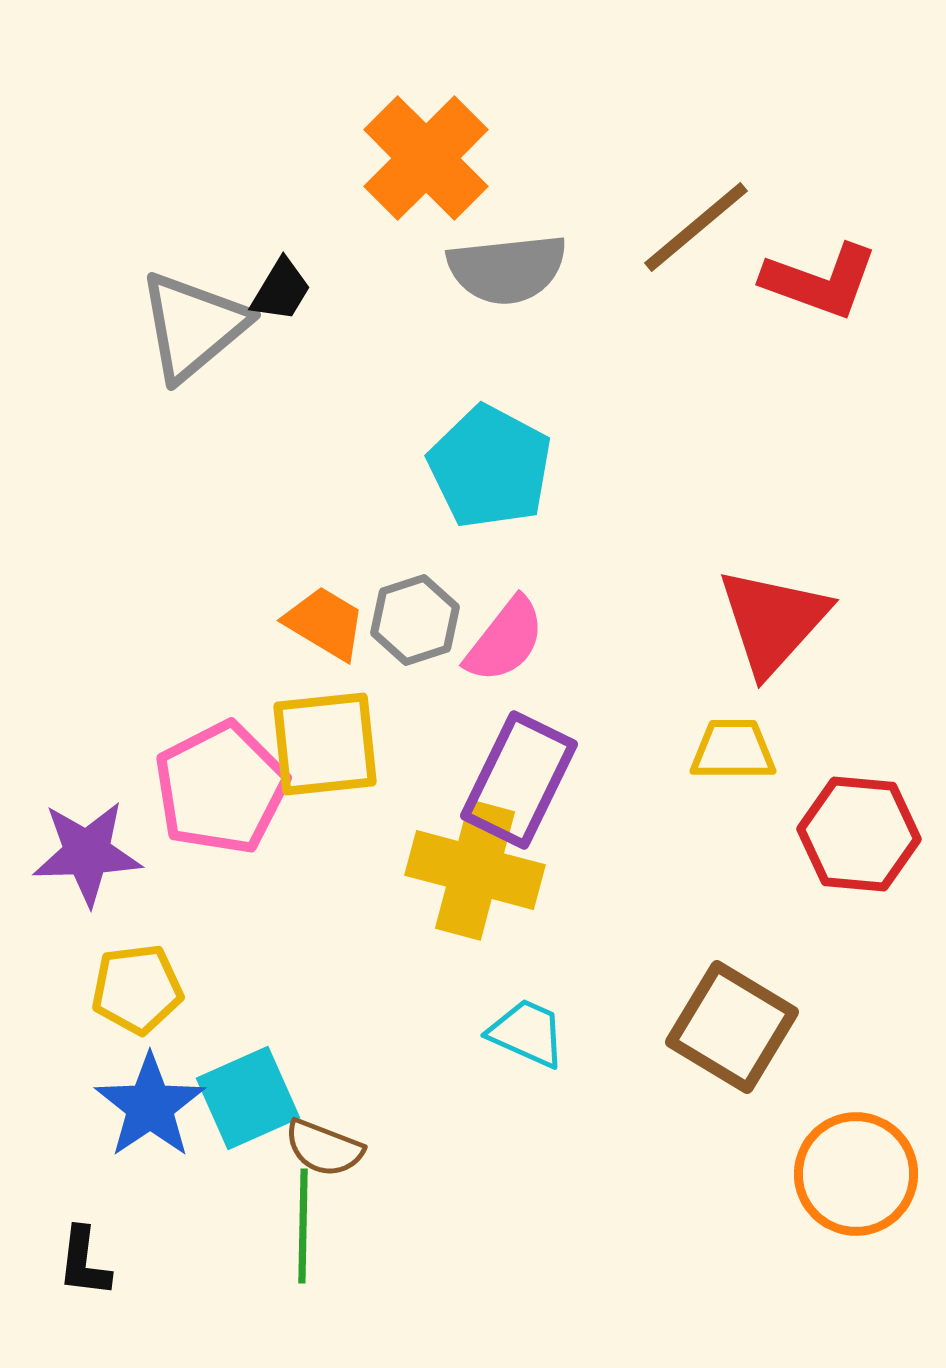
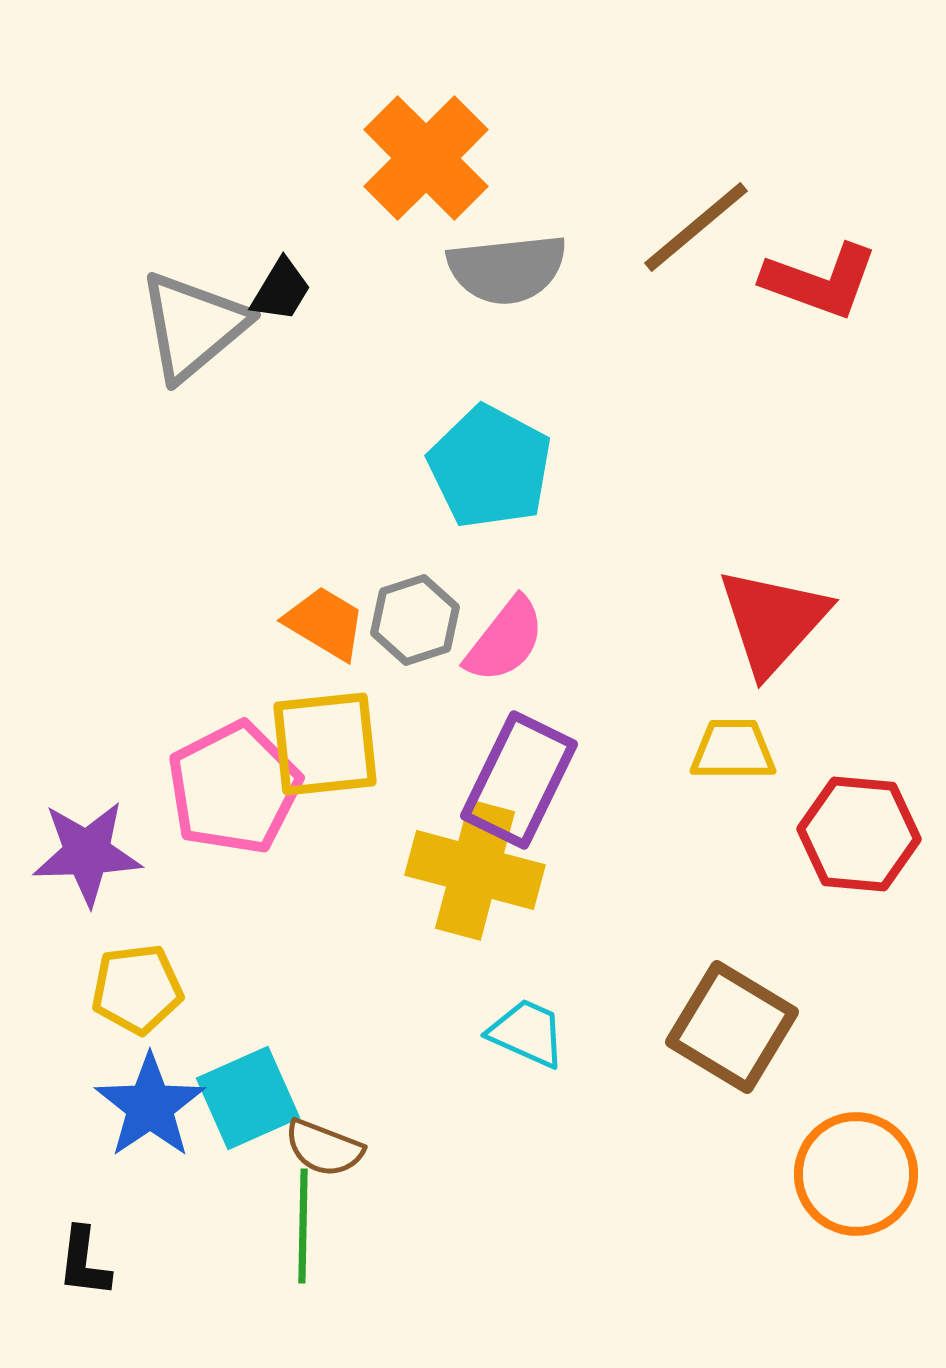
pink pentagon: moved 13 px right
